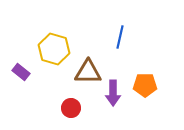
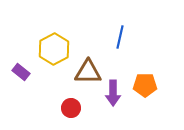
yellow hexagon: rotated 16 degrees clockwise
